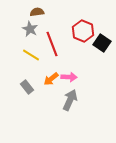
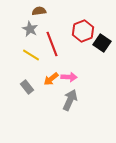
brown semicircle: moved 2 px right, 1 px up
red hexagon: rotated 15 degrees clockwise
